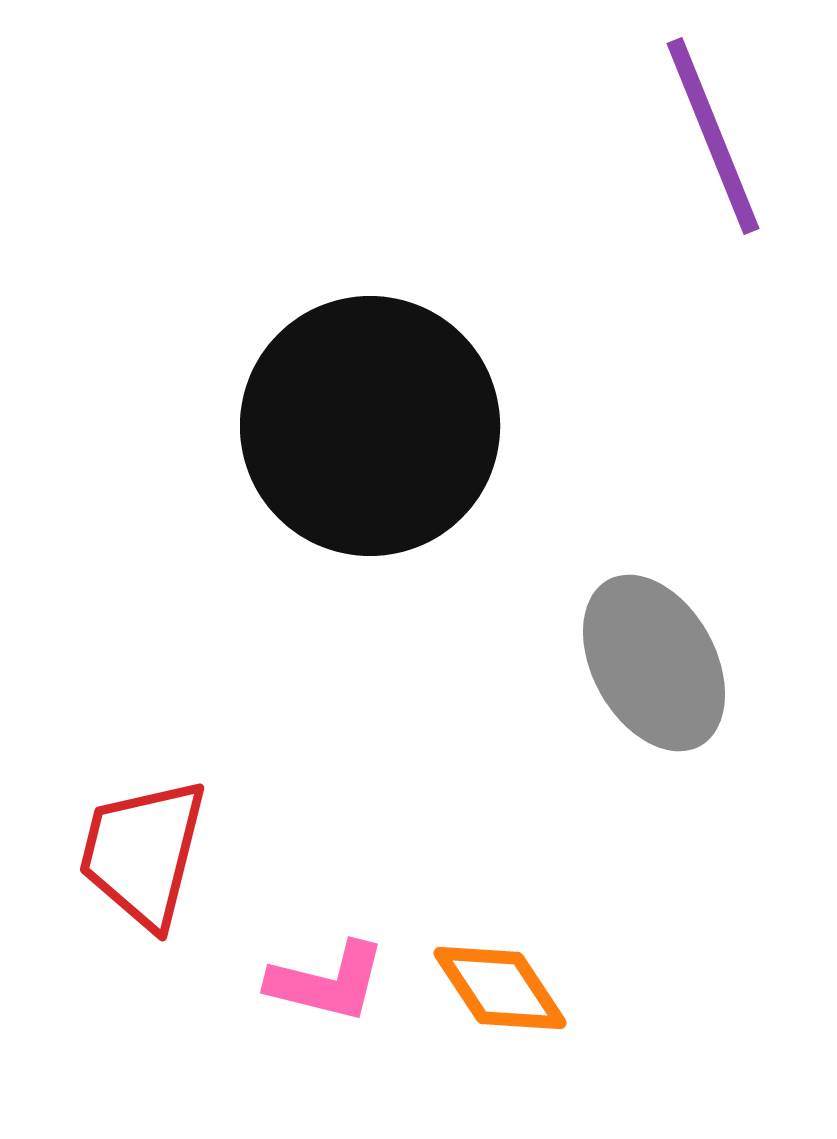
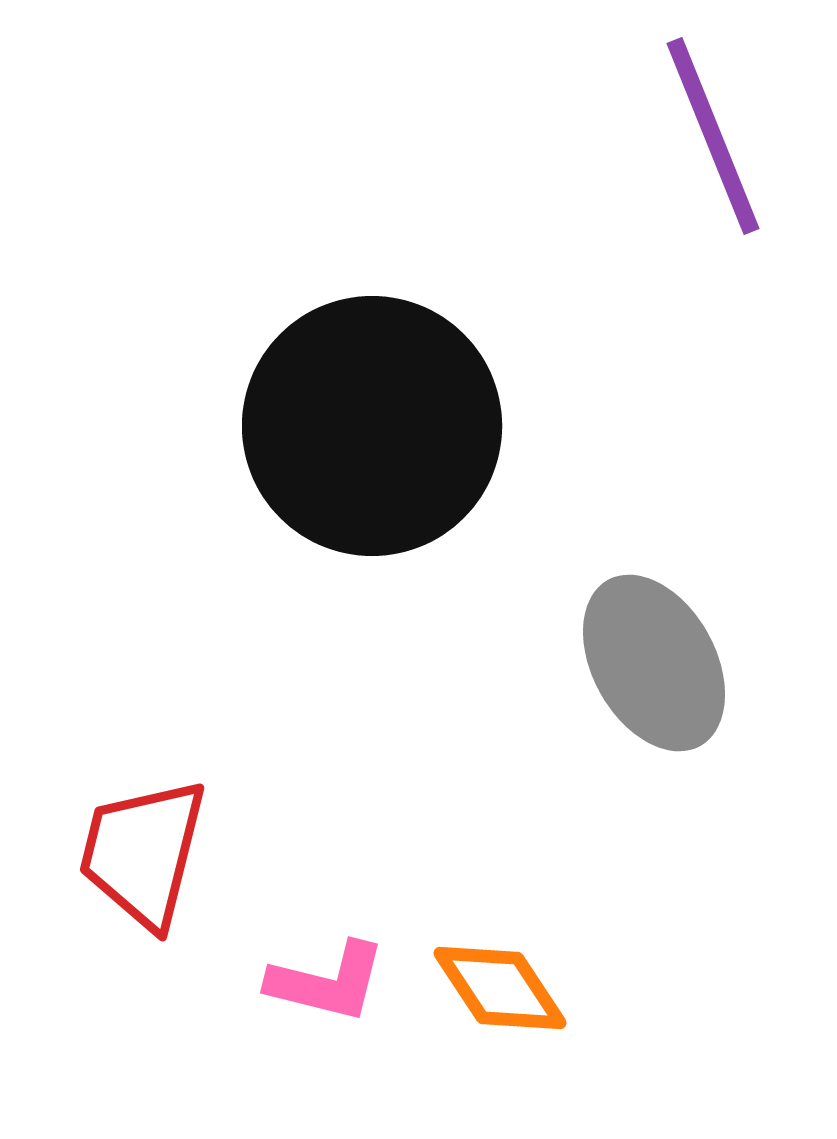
black circle: moved 2 px right
